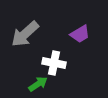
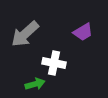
purple trapezoid: moved 3 px right, 2 px up
green arrow: moved 3 px left; rotated 18 degrees clockwise
